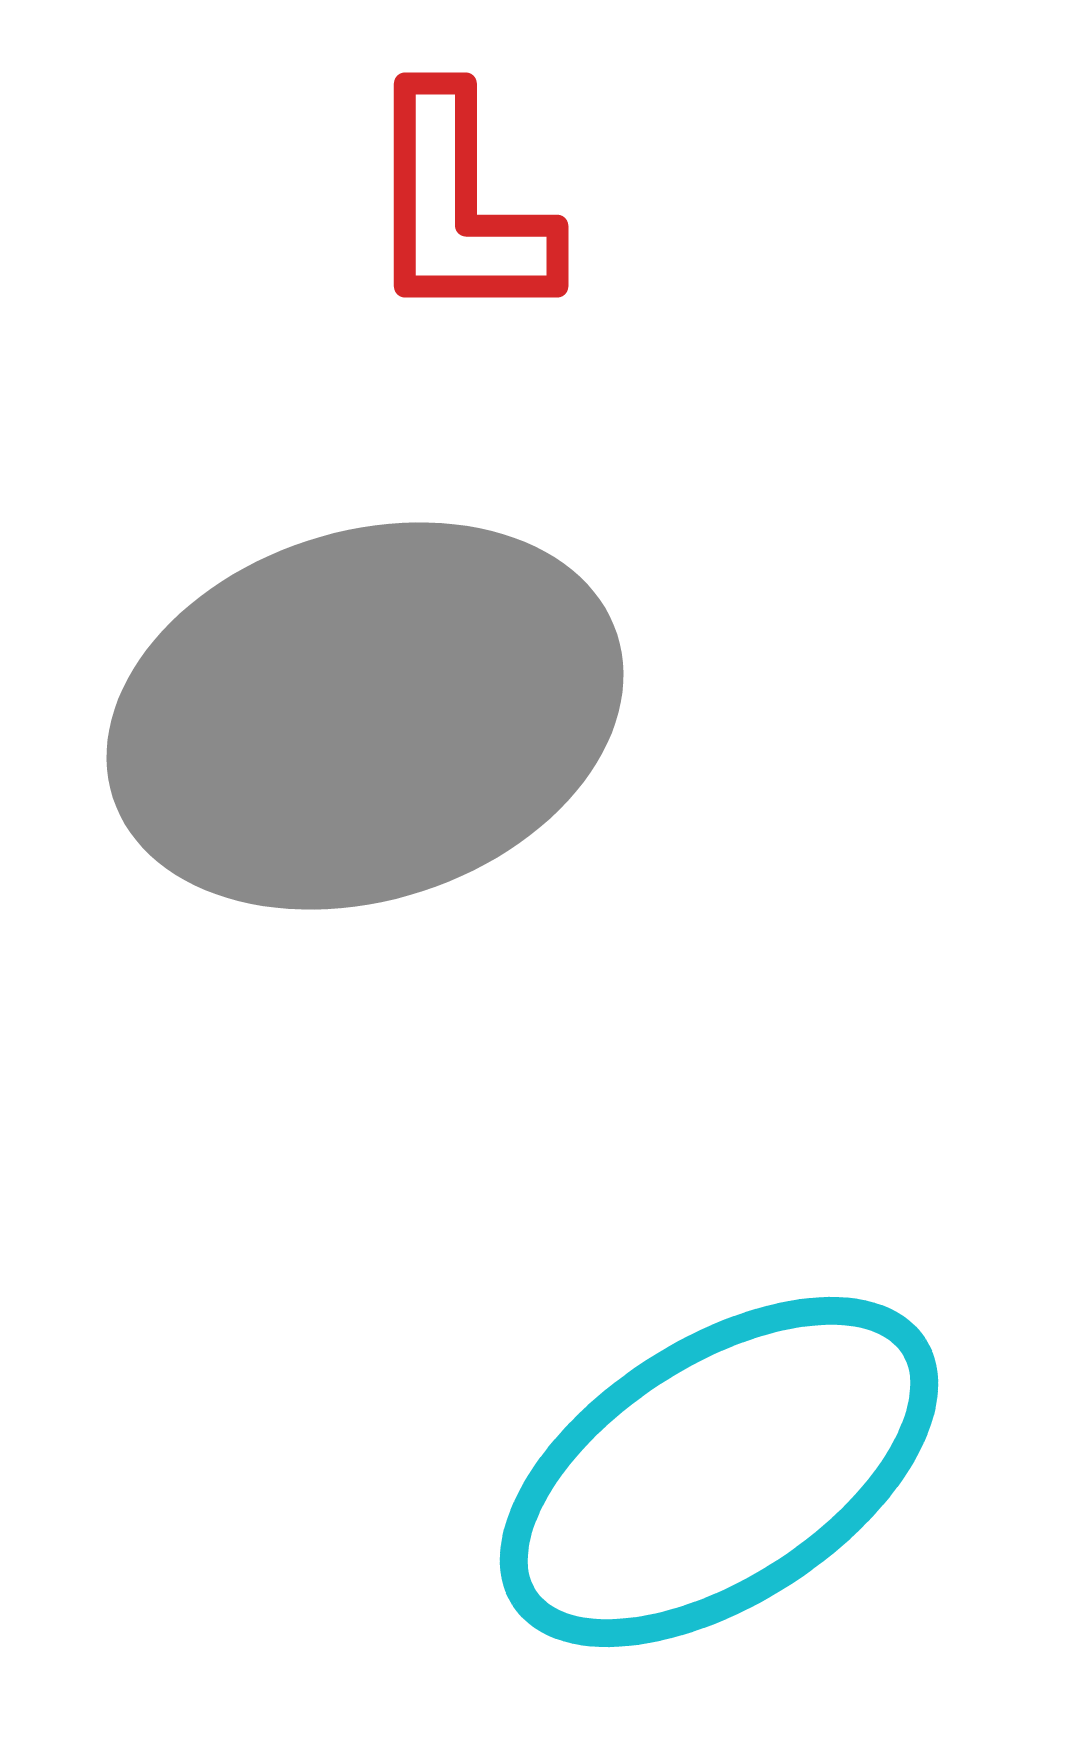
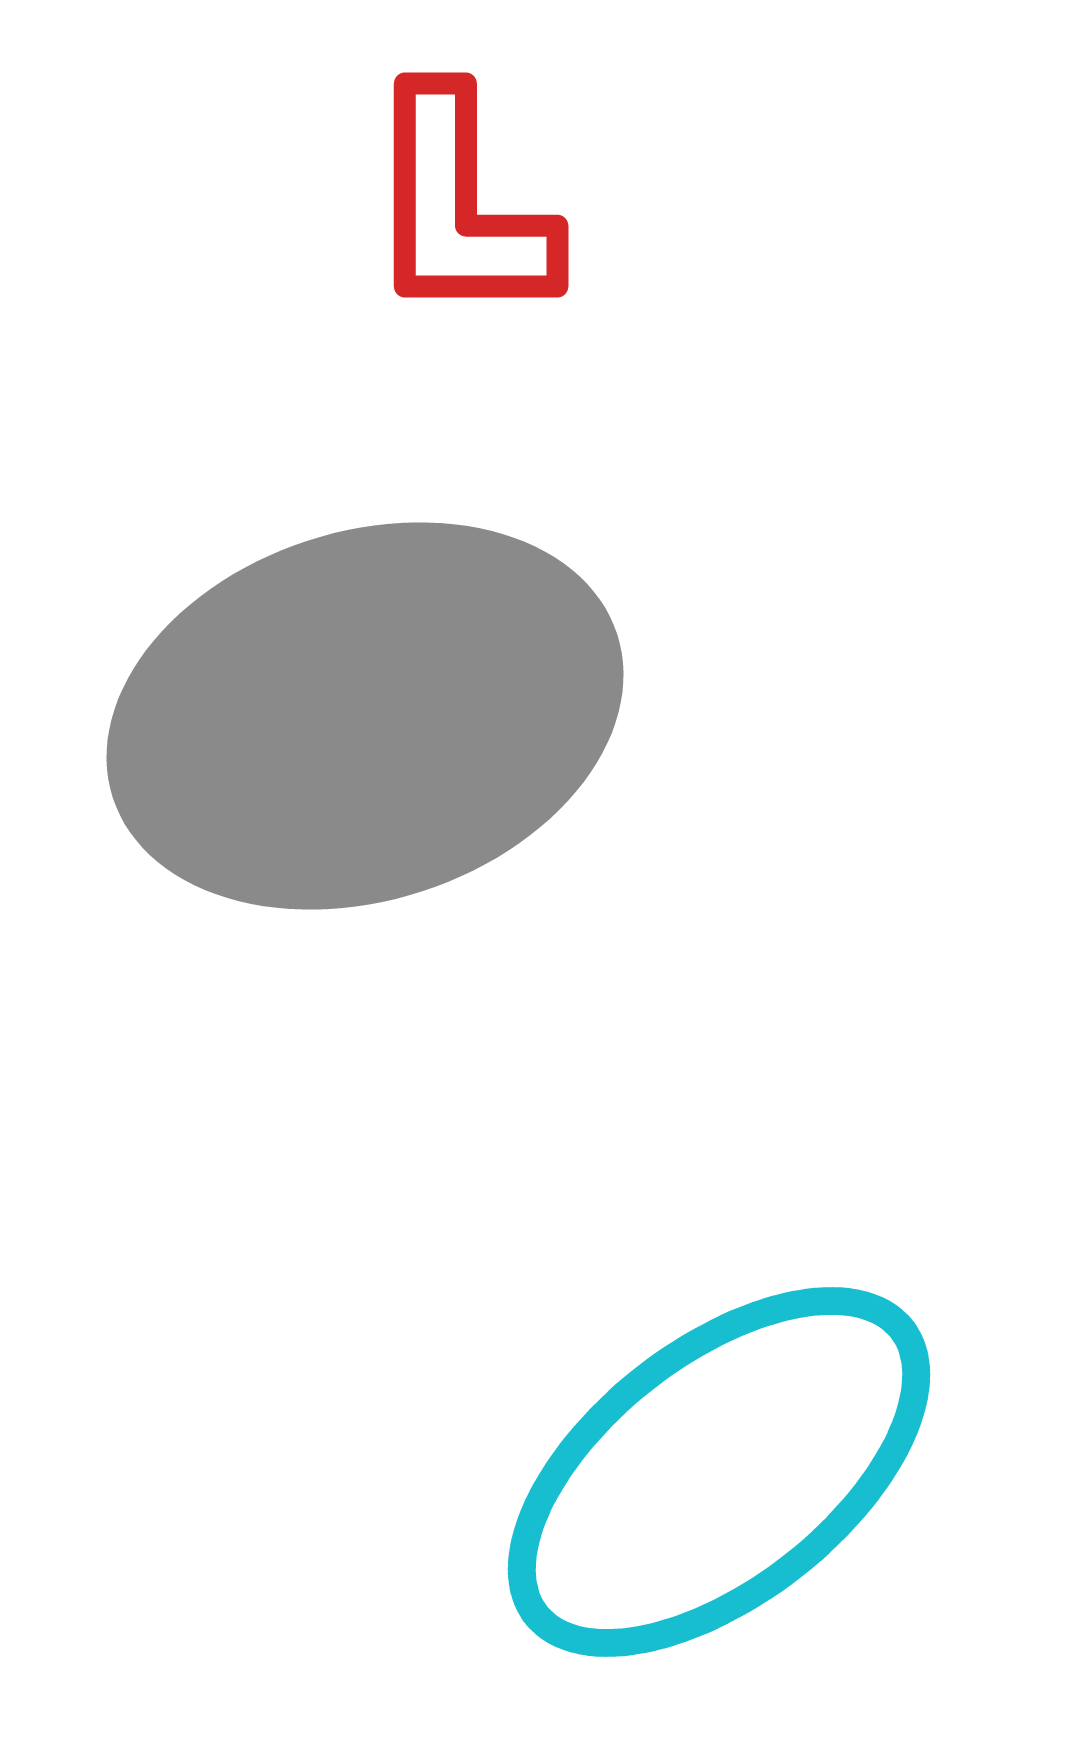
cyan ellipse: rotated 5 degrees counterclockwise
